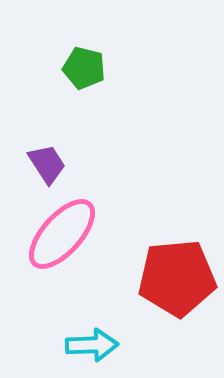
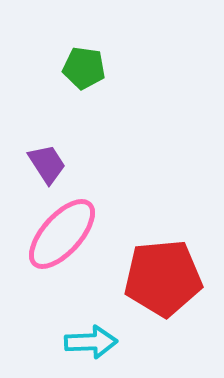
green pentagon: rotated 6 degrees counterclockwise
red pentagon: moved 14 px left
cyan arrow: moved 1 px left, 3 px up
